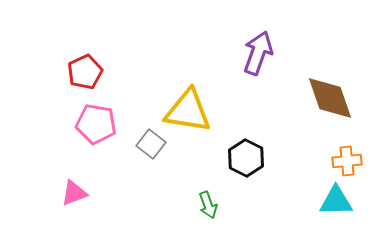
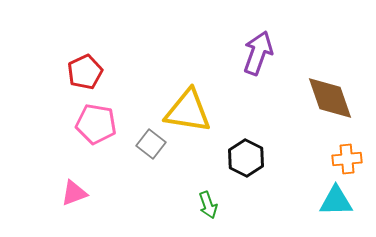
orange cross: moved 2 px up
